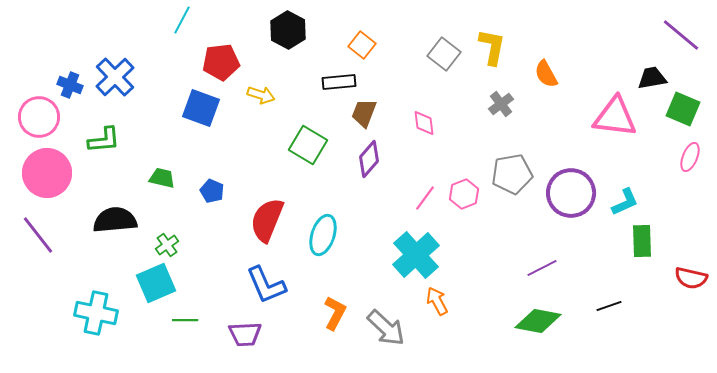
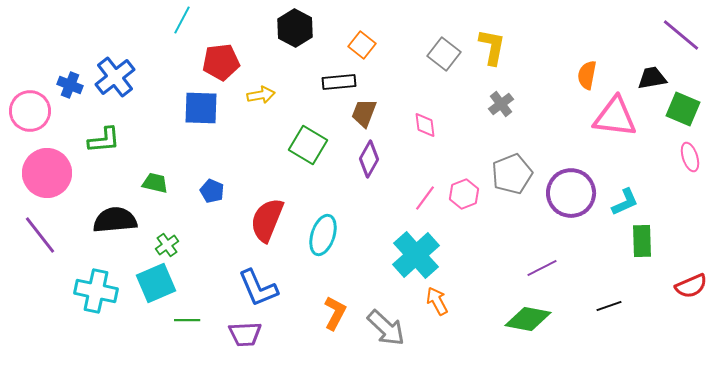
black hexagon at (288, 30): moved 7 px right, 2 px up
orange semicircle at (546, 74): moved 41 px right, 1 px down; rotated 40 degrees clockwise
blue cross at (115, 77): rotated 6 degrees clockwise
yellow arrow at (261, 95): rotated 28 degrees counterclockwise
blue square at (201, 108): rotated 18 degrees counterclockwise
pink circle at (39, 117): moved 9 px left, 6 px up
pink diamond at (424, 123): moved 1 px right, 2 px down
pink ellipse at (690, 157): rotated 40 degrees counterclockwise
purple diamond at (369, 159): rotated 12 degrees counterclockwise
gray pentagon at (512, 174): rotated 12 degrees counterclockwise
green trapezoid at (162, 178): moved 7 px left, 5 px down
purple line at (38, 235): moved 2 px right
red semicircle at (691, 278): moved 8 px down; rotated 36 degrees counterclockwise
blue L-shape at (266, 285): moved 8 px left, 3 px down
cyan cross at (96, 313): moved 22 px up
green line at (185, 320): moved 2 px right
green diamond at (538, 321): moved 10 px left, 2 px up
